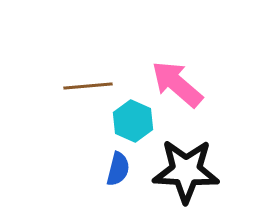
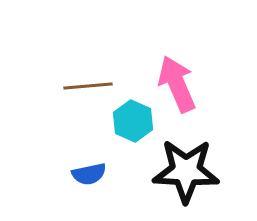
pink arrow: rotated 26 degrees clockwise
blue semicircle: moved 29 px left, 5 px down; rotated 64 degrees clockwise
